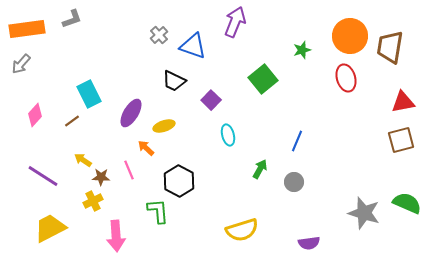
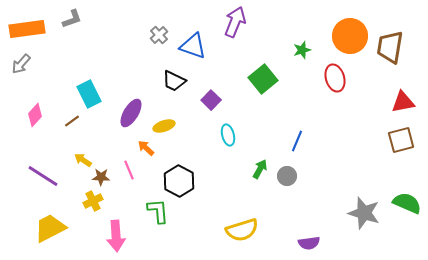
red ellipse: moved 11 px left
gray circle: moved 7 px left, 6 px up
